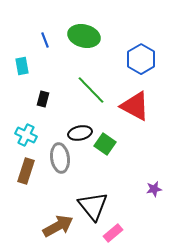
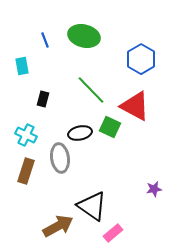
green square: moved 5 px right, 17 px up; rotated 10 degrees counterclockwise
black triangle: moved 1 px left; rotated 16 degrees counterclockwise
